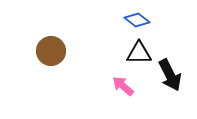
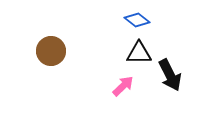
pink arrow: rotated 95 degrees clockwise
